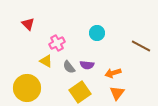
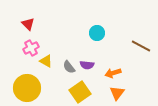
pink cross: moved 26 px left, 5 px down
